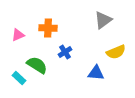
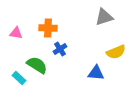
gray triangle: moved 1 px right, 3 px up; rotated 18 degrees clockwise
pink triangle: moved 2 px left, 2 px up; rotated 32 degrees clockwise
blue cross: moved 5 px left, 3 px up
